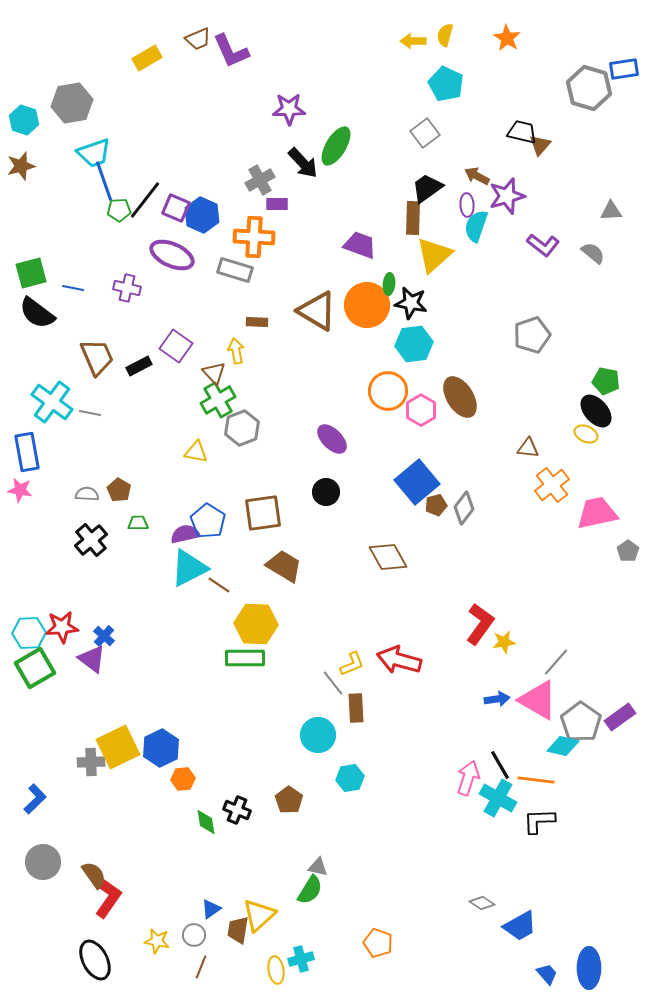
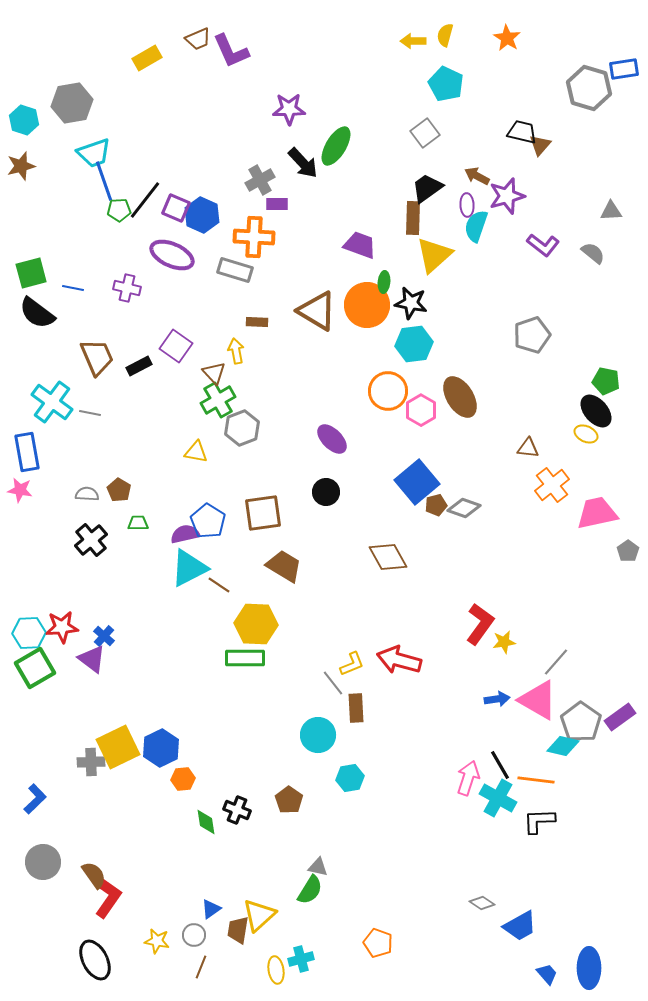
green ellipse at (389, 284): moved 5 px left, 2 px up
gray diamond at (464, 508): rotated 72 degrees clockwise
